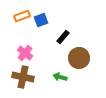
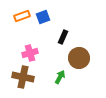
blue square: moved 2 px right, 3 px up
black rectangle: rotated 16 degrees counterclockwise
pink cross: moved 5 px right; rotated 35 degrees clockwise
green arrow: rotated 104 degrees clockwise
